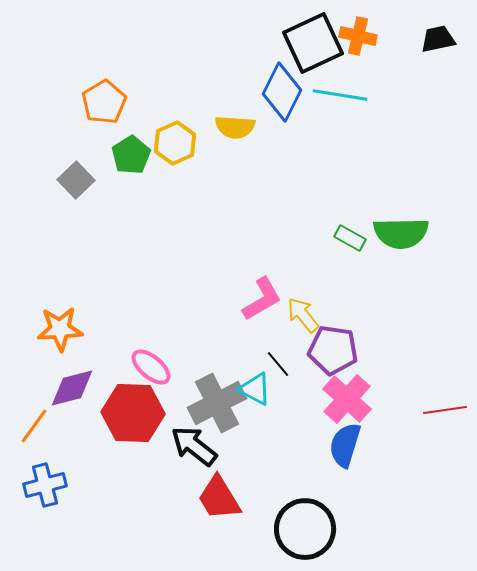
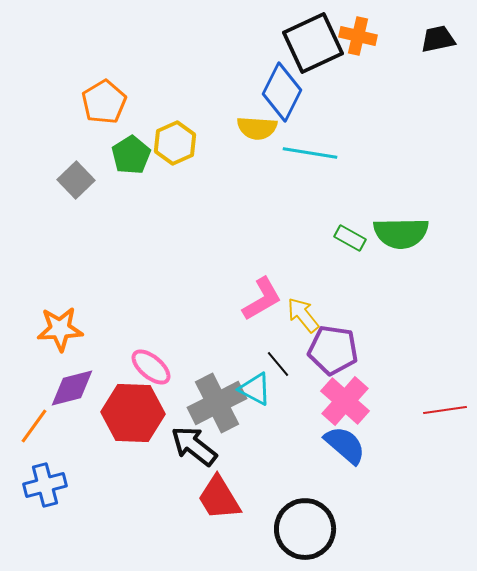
cyan line: moved 30 px left, 58 px down
yellow semicircle: moved 22 px right, 1 px down
pink cross: moved 2 px left, 2 px down
blue semicircle: rotated 114 degrees clockwise
